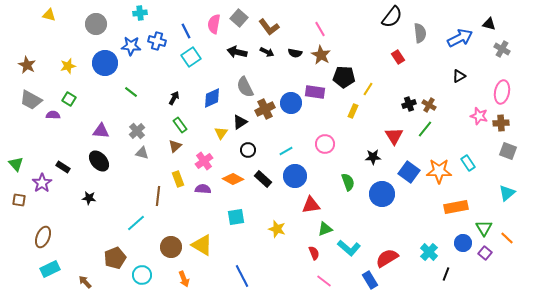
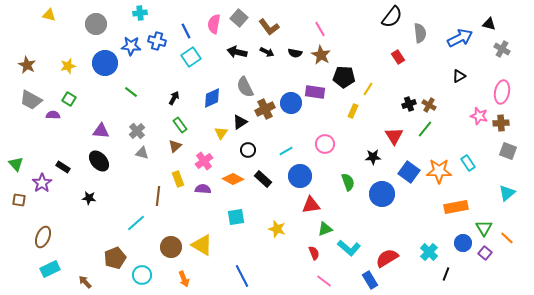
blue circle at (295, 176): moved 5 px right
